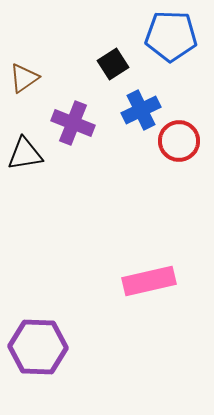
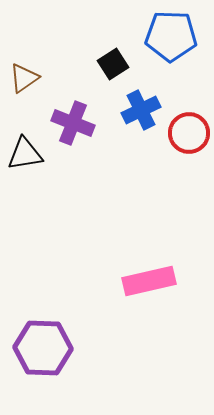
red circle: moved 10 px right, 8 px up
purple hexagon: moved 5 px right, 1 px down
